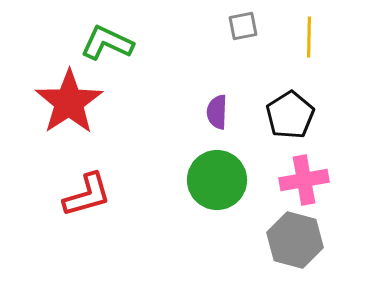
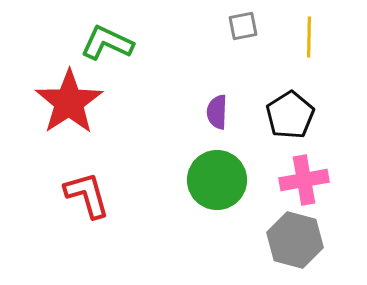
red L-shape: rotated 90 degrees counterclockwise
